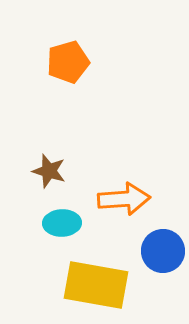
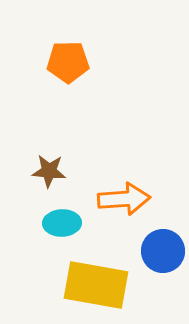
orange pentagon: rotated 15 degrees clockwise
brown star: rotated 12 degrees counterclockwise
